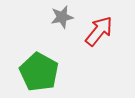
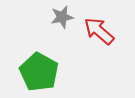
red arrow: rotated 88 degrees counterclockwise
